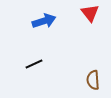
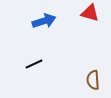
red triangle: rotated 36 degrees counterclockwise
